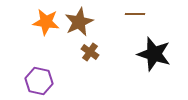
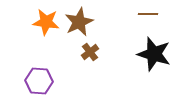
brown line: moved 13 px right
brown cross: rotated 18 degrees clockwise
purple hexagon: rotated 8 degrees counterclockwise
